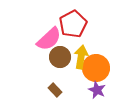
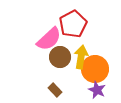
orange circle: moved 1 px left, 1 px down
